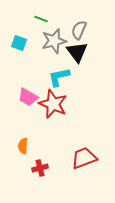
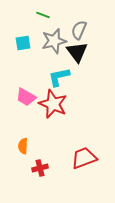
green line: moved 2 px right, 4 px up
cyan square: moved 4 px right; rotated 28 degrees counterclockwise
pink trapezoid: moved 2 px left
